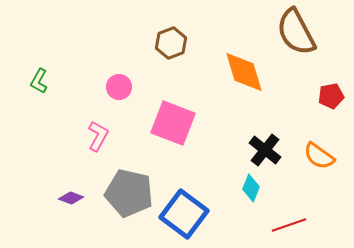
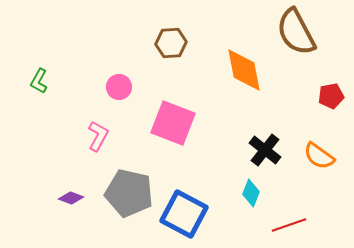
brown hexagon: rotated 16 degrees clockwise
orange diamond: moved 2 px up; rotated 6 degrees clockwise
cyan diamond: moved 5 px down
blue square: rotated 9 degrees counterclockwise
